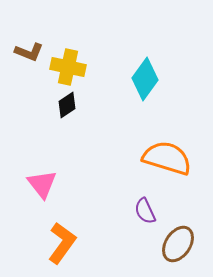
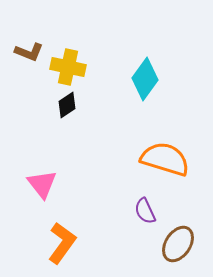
orange semicircle: moved 2 px left, 1 px down
